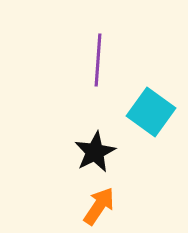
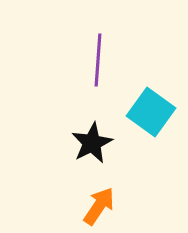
black star: moved 3 px left, 9 px up
